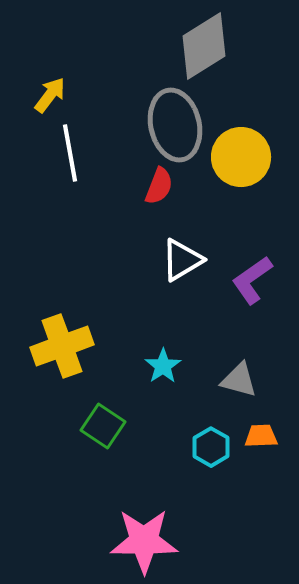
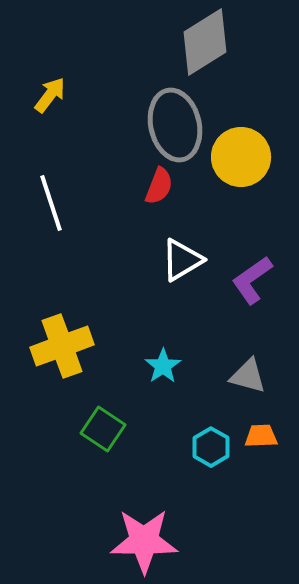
gray diamond: moved 1 px right, 4 px up
white line: moved 19 px left, 50 px down; rotated 8 degrees counterclockwise
gray triangle: moved 9 px right, 4 px up
green square: moved 3 px down
